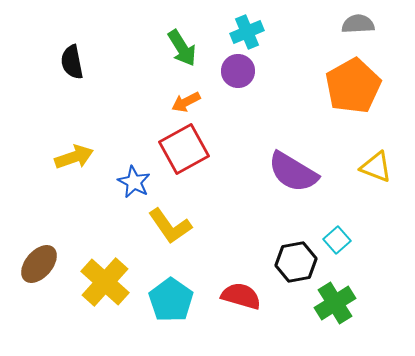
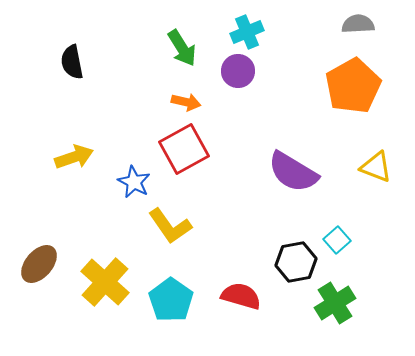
orange arrow: rotated 140 degrees counterclockwise
